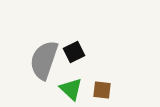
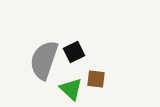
brown square: moved 6 px left, 11 px up
